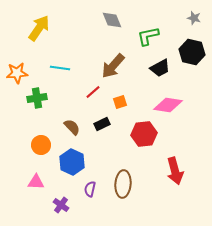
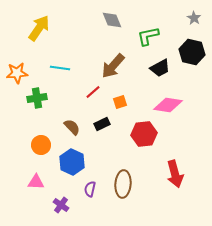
gray star: rotated 16 degrees clockwise
red arrow: moved 3 px down
